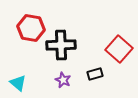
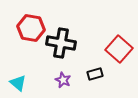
black cross: moved 2 px up; rotated 12 degrees clockwise
